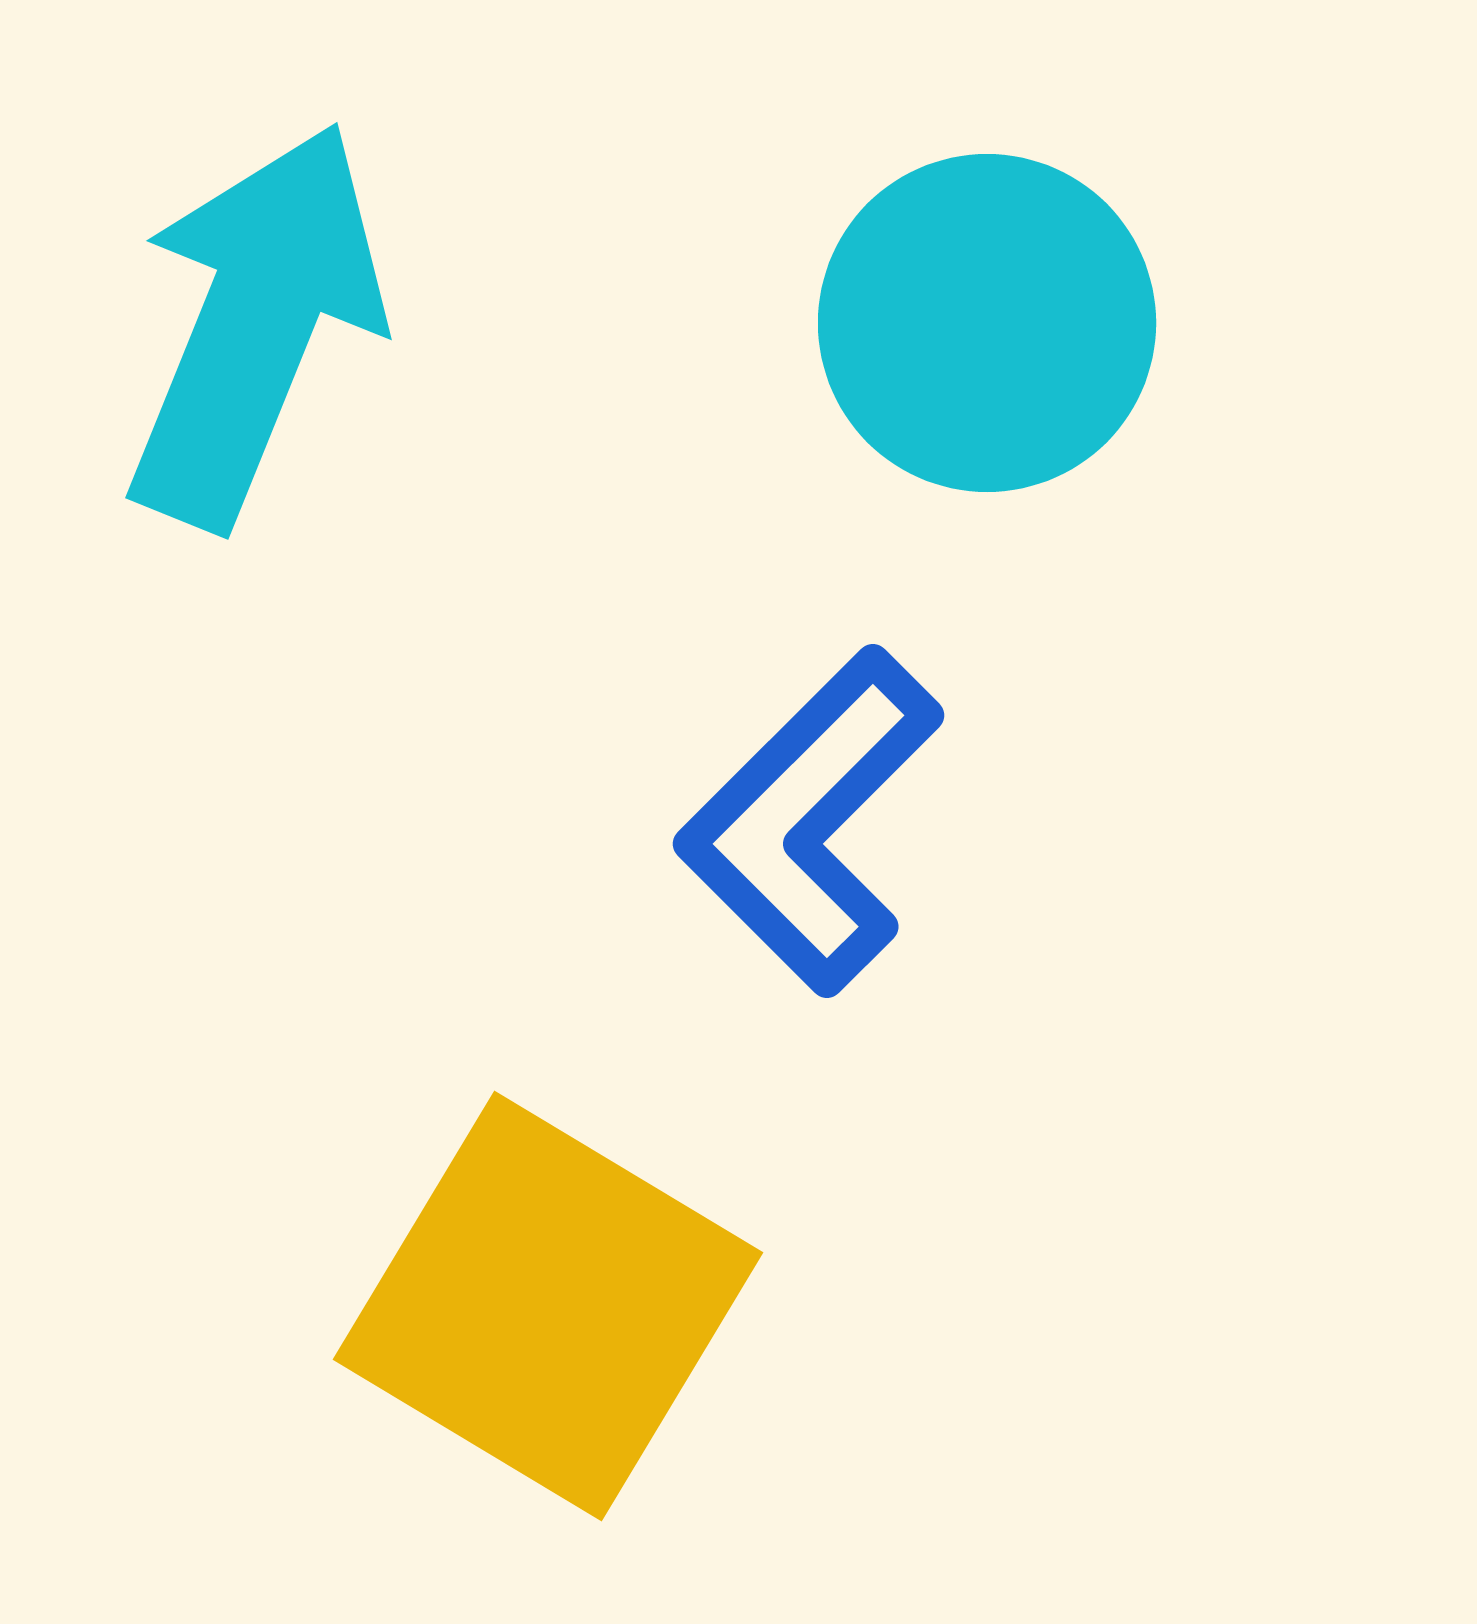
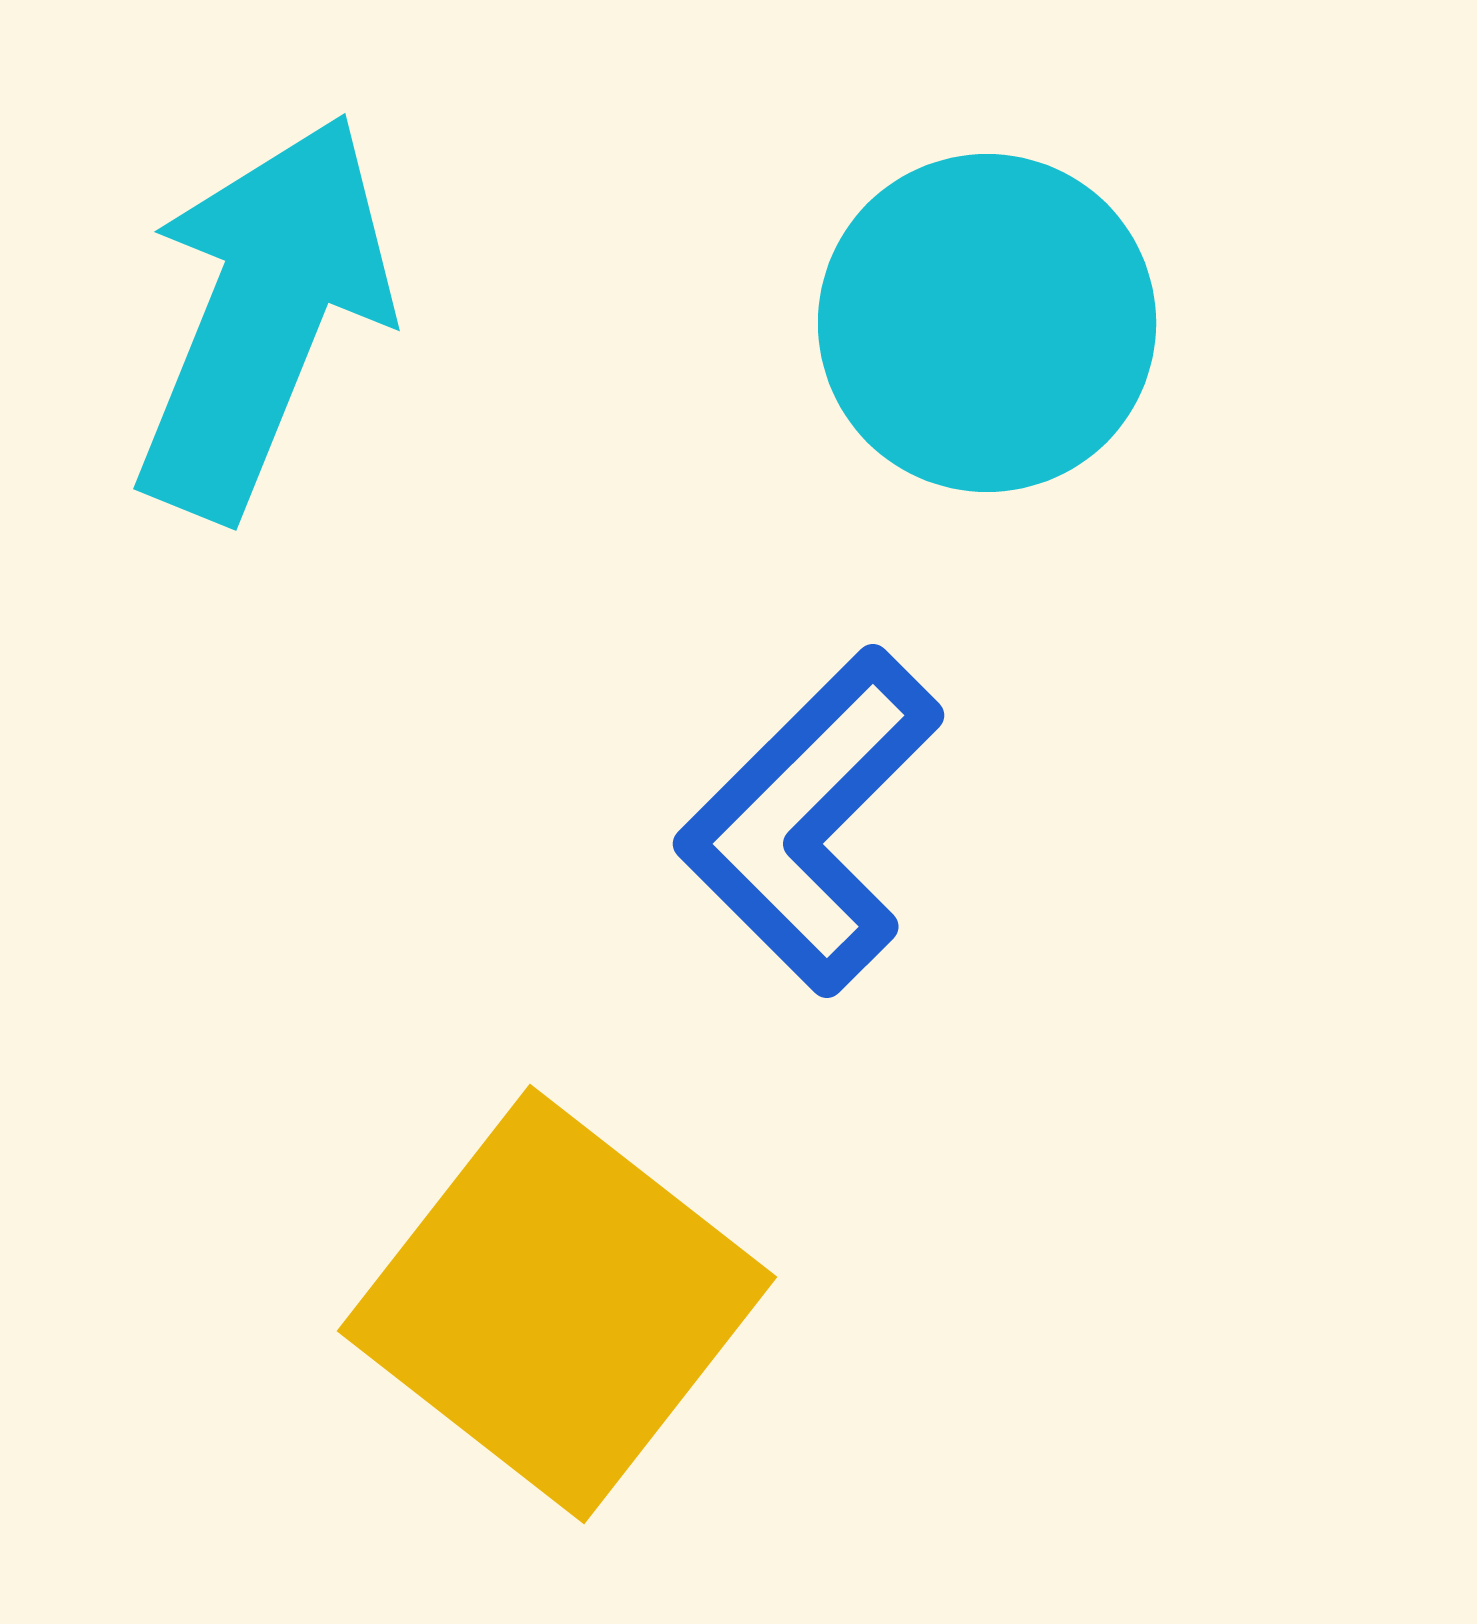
cyan arrow: moved 8 px right, 9 px up
yellow square: moved 9 px right, 2 px up; rotated 7 degrees clockwise
